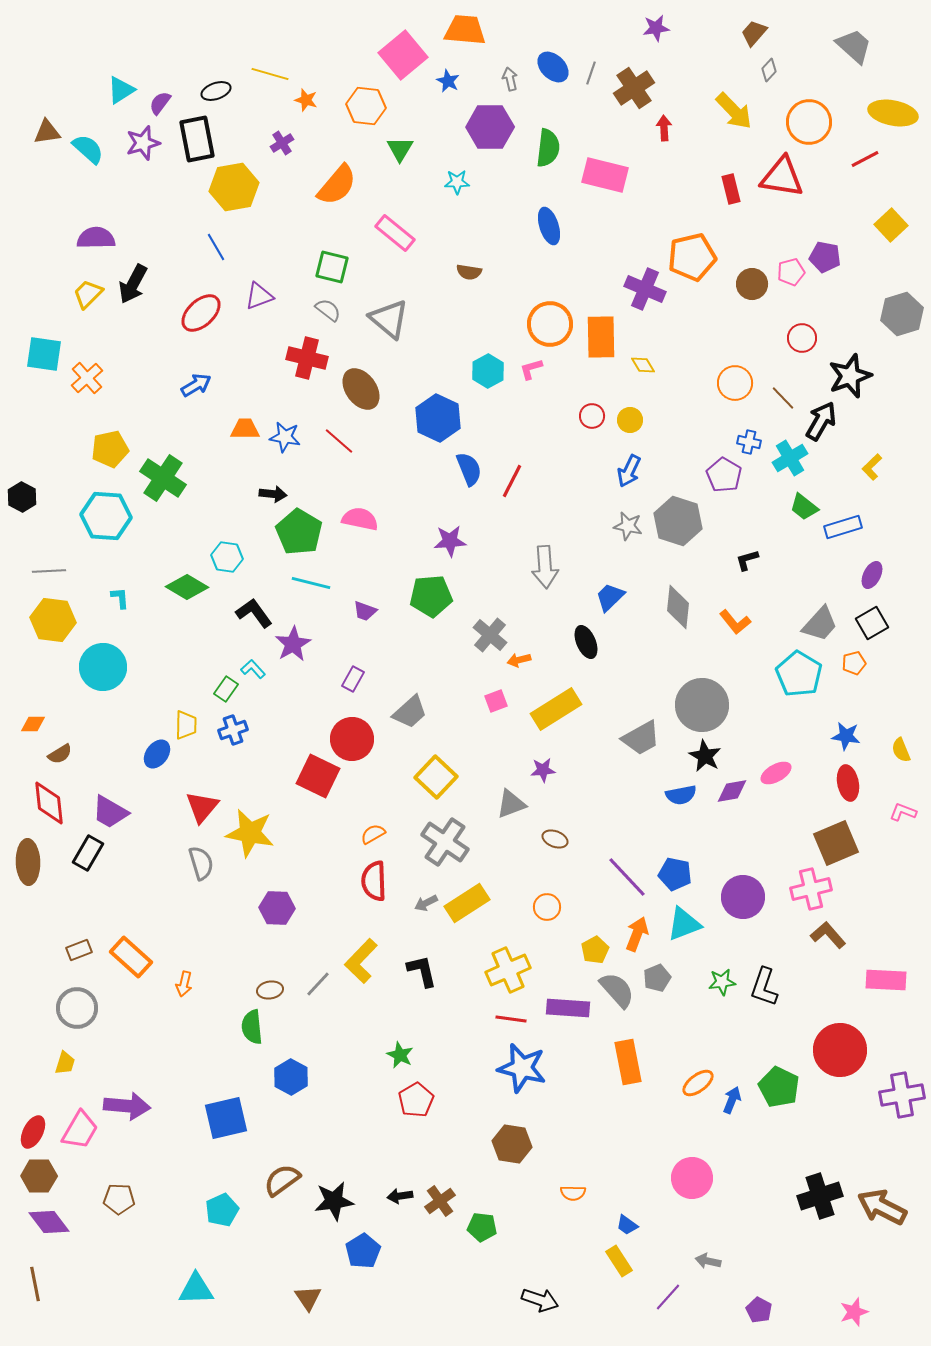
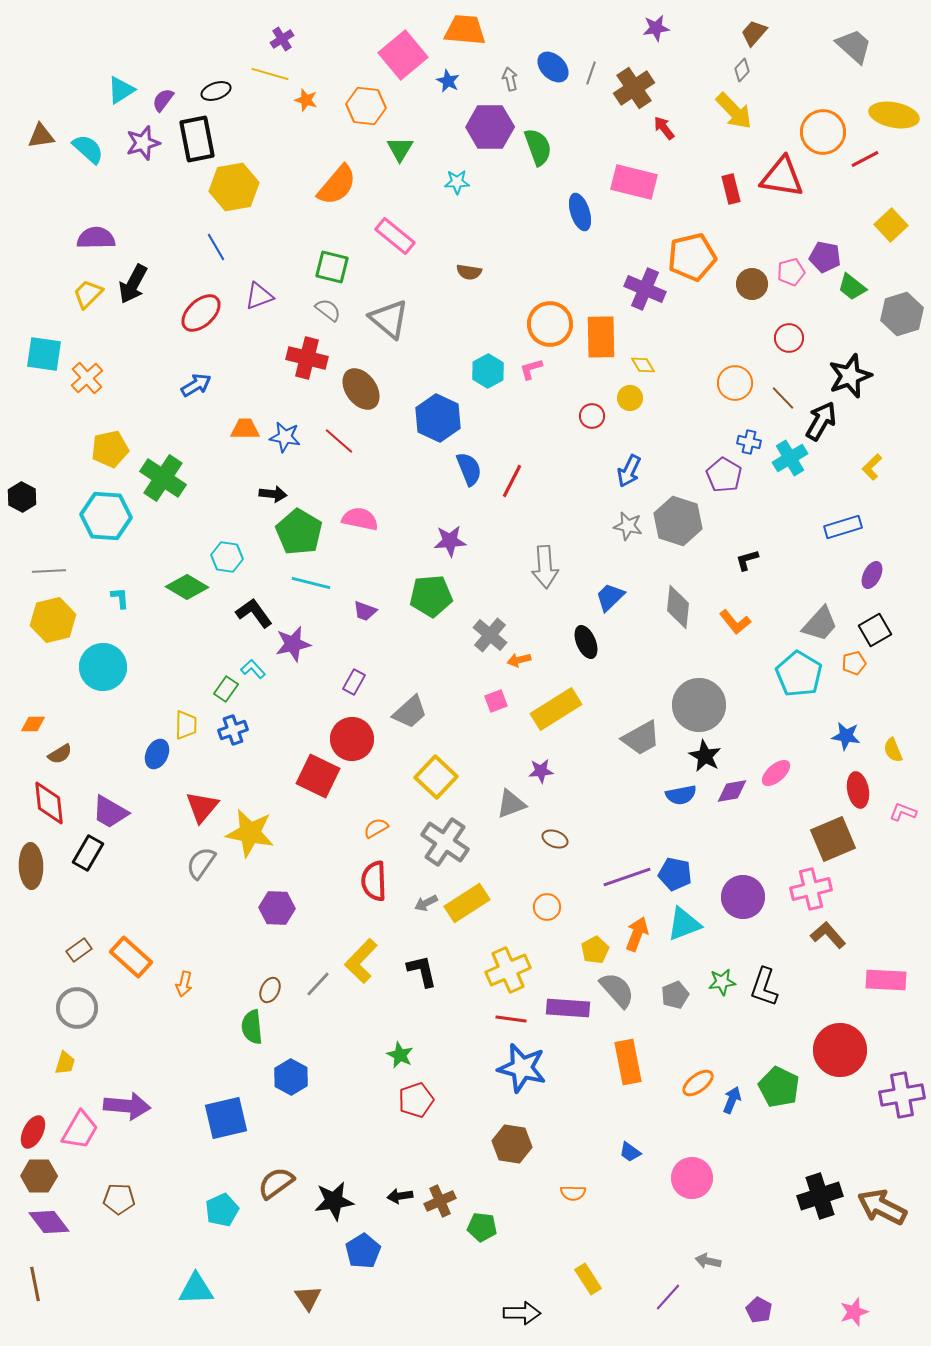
gray diamond at (769, 70): moved 27 px left
purple semicircle at (160, 103): moved 3 px right, 3 px up
yellow ellipse at (893, 113): moved 1 px right, 2 px down
orange circle at (809, 122): moved 14 px right, 10 px down
red arrow at (664, 128): rotated 35 degrees counterclockwise
brown triangle at (47, 132): moved 6 px left, 4 px down
purple cross at (282, 143): moved 104 px up
green semicircle at (548, 148): moved 10 px left, 1 px up; rotated 27 degrees counterclockwise
pink rectangle at (605, 175): moved 29 px right, 7 px down
blue ellipse at (549, 226): moved 31 px right, 14 px up
pink rectangle at (395, 233): moved 3 px down
red circle at (802, 338): moved 13 px left
yellow circle at (630, 420): moved 22 px up
green trapezoid at (804, 507): moved 48 px right, 220 px up
yellow hexagon at (53, 620): rotated 21 degrees counterclockwise
black square at (872, 623): moved 3 px right, 7 px down
purple star at (293, 644): rotated 18 degrees clockwise
purple rectangle at (353, 679): moved 1 px right, 3 px down
gray circle at (702, 705): moved 3 px left
yellow semicircle at (901, 750): moved 8 px left
blue ellipse at (157, 754): rotated 12 degrees counterclockwise
purple star at (543, 770): moved 2 px left, 1 px down
pink ellipse at (776, 773): rotated 12 degrees counterclockwise
red ellipse at (848, 783): moved 10 px right, 7 px down
orange semicircle at (373, 834): moved 3 px right, 6 px up
brown square at (836, 843): moved 3 px left, 4 px up
brown ellipse at (28, 862): moved 3 px right, 4 px down
gray semicircle at (201, 863): rotated 128 degrees counterclockwise
purple line at (627, 877): rotated 66 degrees counterclockwise
brown rectangle at (79, 950): rotated 15 degrees counterclockwise
gray pentagon at (657, 978): moved 18 px right, 17 px down
brown ellipse at (270, 990): rotated 55 degrees counterclockwise
red pentagon at (416, 1100): rotated 12 degrees clockwise
brown semicircle at (282, 1180): moved 6 px left, 3 px down
brown cross at (440, 1201): rotated 12 degrees clockwise
blue trapezoid at (627, 1225): moved 3 px right, 73 px up
yellow rectangle at (619, 1261): moved 31 px left, 18 px down
black arrow at (540, 1300): moved 18 px left, 13 px down; rotated 18 degrees counterclockwise
